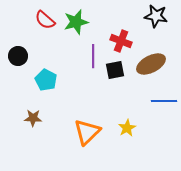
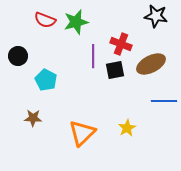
red semicircle: rotated 20 degrees counterclockwise
red cross: moved 3 px down
orange triangle: moved 5 px left, 1 px down
